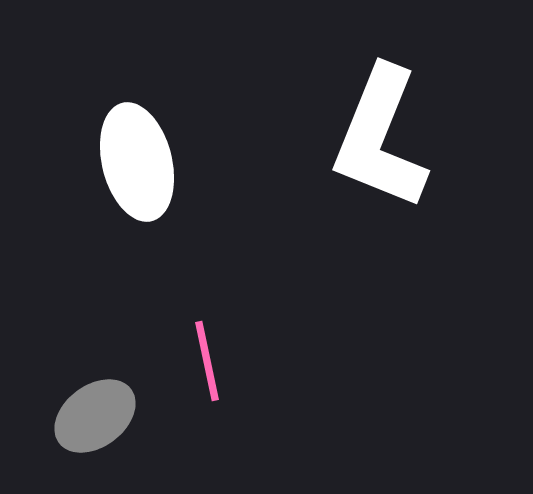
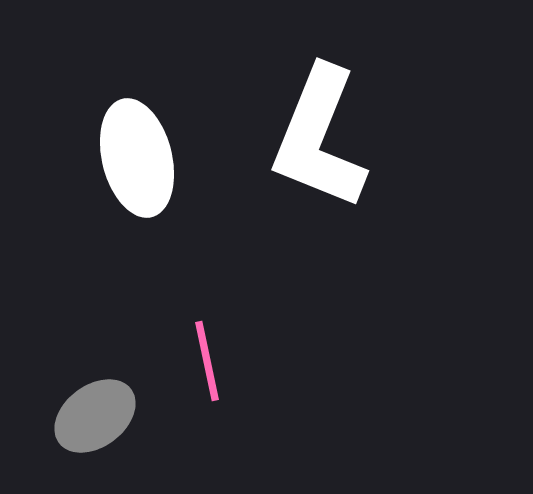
white L-shape: moved 61 px left
white ellipse: moved 4 px up
